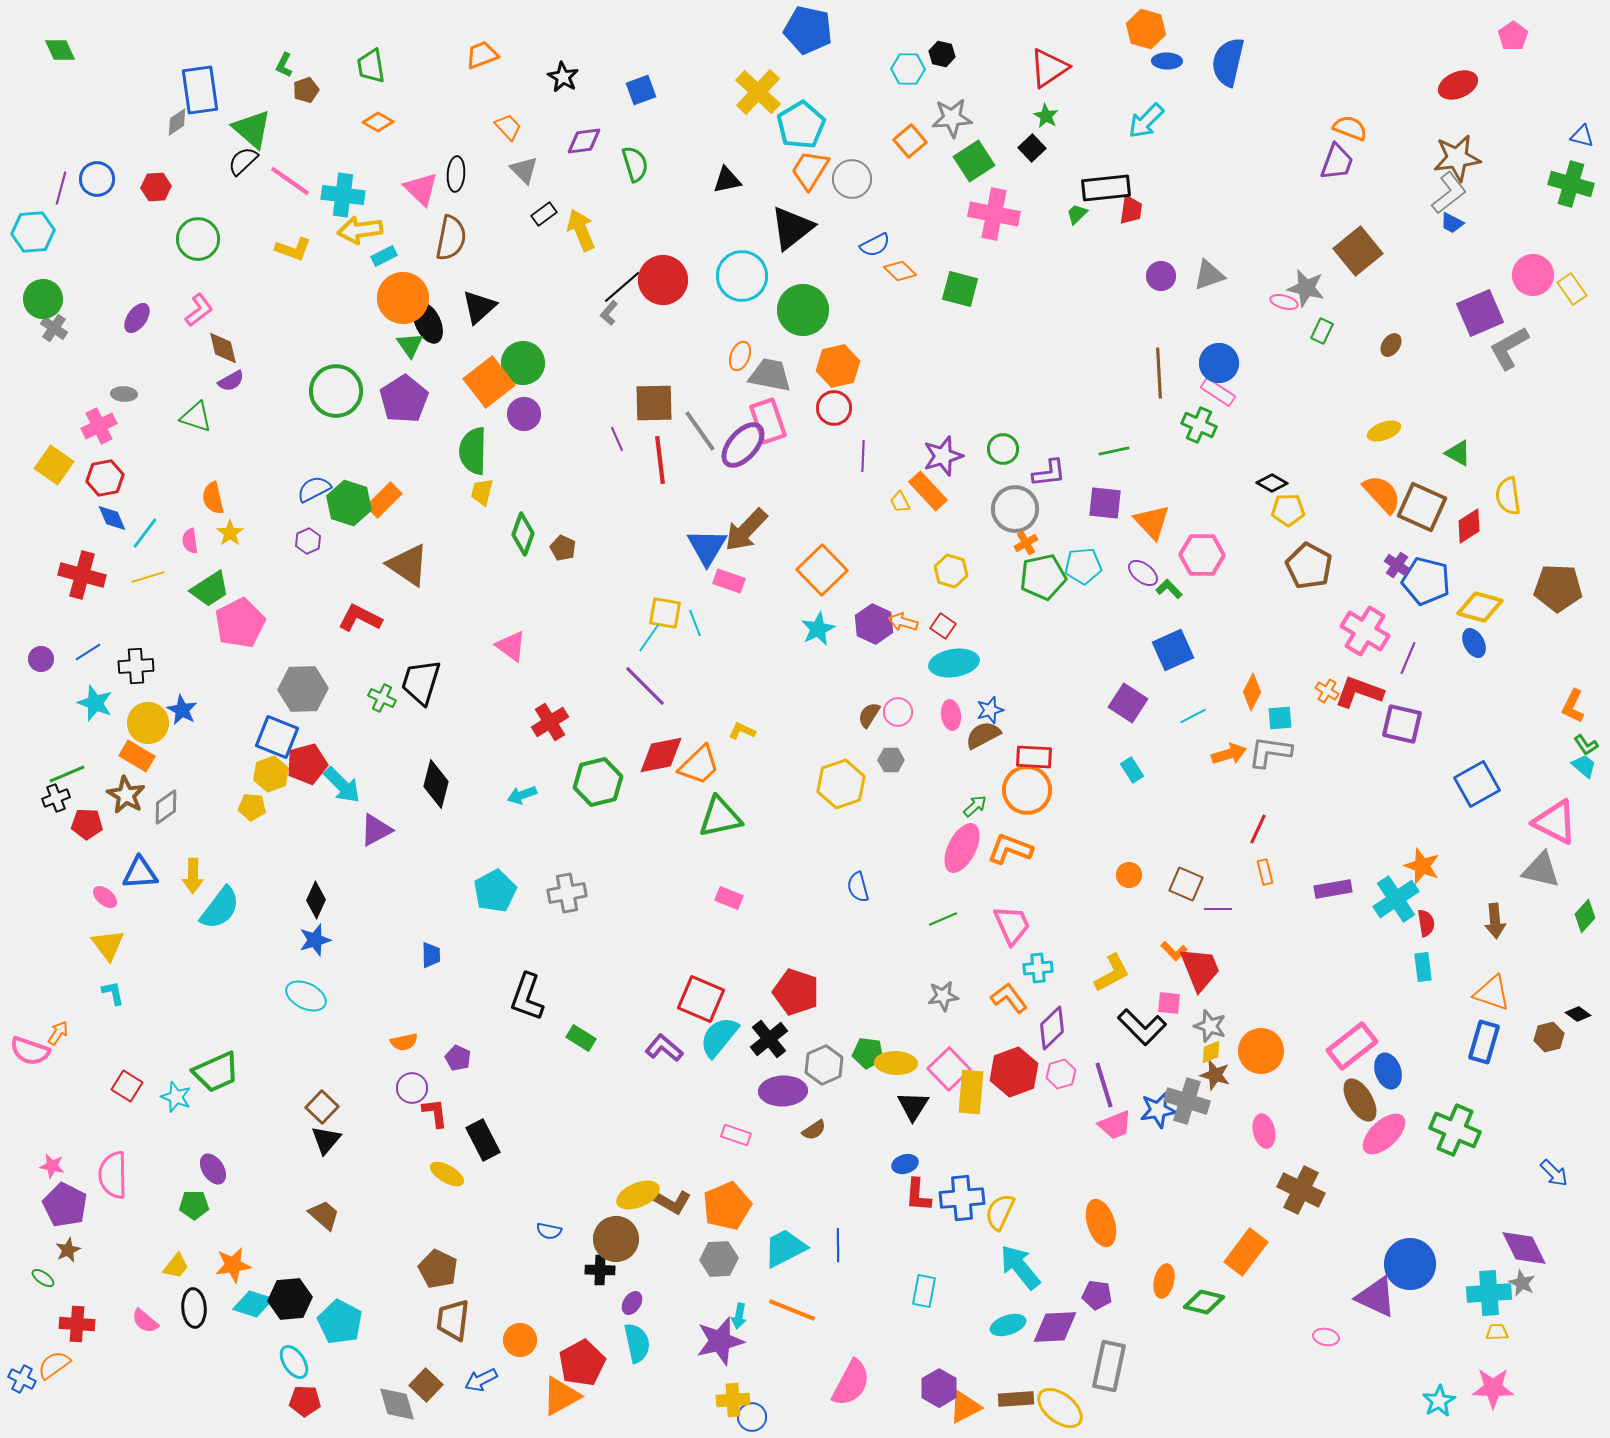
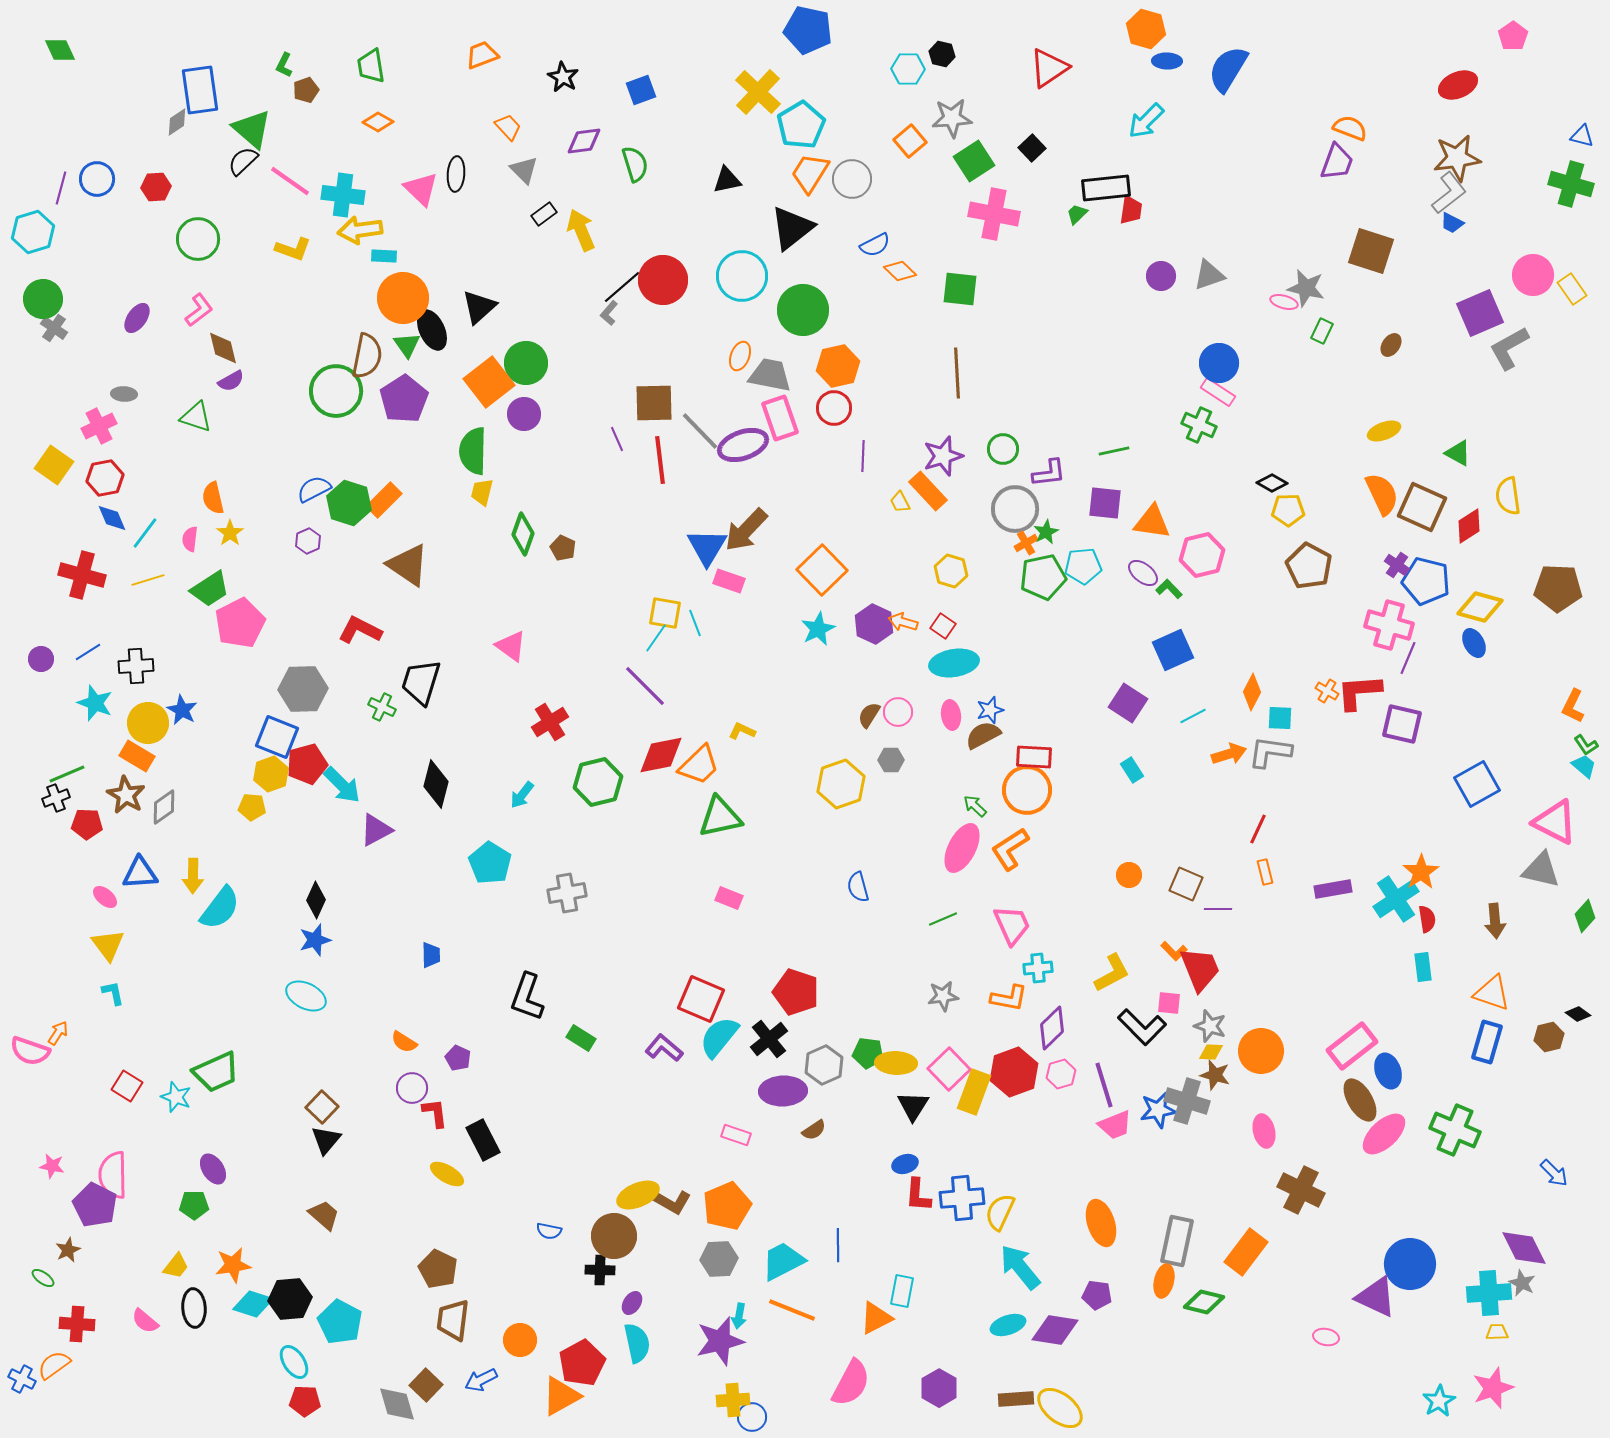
blue semicircle at (1228, 62): moved 7 px down; rotated 18 degrees clockwise
green star at (1046, 116): moved 416 px down; rotated 15 degrees clockwise
orange trapezoid at (810, 170): moved 3 px down
cyan hexagon at (33, 232): rotated 12 degrees counterclockwise
brown semicircle at (451, 238): moved 84 px left, 118 px down
brown square at (1358, 251): moved 13 px right; rotated 33 degrees counterclockwise
cyan rectangle at (384, 256): rotated 30 degrees clockwise
green square at (960, 289): rotated 9 degrees counterclockwise
black ellipse at (428, 323): moved 4 px right, 7 px down
green triangle at (410, 345): moved 3 px left
green circle at (523, 363): moved 3 px right
brown line at (1159, 373): moved 202 px left
pink rectangle at (768, 421): moved 12 px right, 3 px up
gray line at (700, 431): rotated 9 degrees counterclockwise
purple ellipse at (743, 445): rotated 30 degrees clockwise
orange semicircle at (1382, 494): rotated 18 degrees clockwise
orange triangle at (1152, 522): rotated 39 degrees counterclockwise
pink semicircle at (190, 541): moved 2 px up; rotated 15 degrees clockwise
pink hexagon at (1202, 555): rotated 15 degrees counterclockwise
yellow line at (148, 577): moved 3 px down
red L-shape at (360, 618): moved 12 px down
pink cross at (1365, 631): moved 24 px right, 6 px up; rotated 15 degrees counterclockwise
cyan line at (649, 638): moved 7 px right
red L-shape at (1359, 692): rotated 24 degrees counterclockwise
green cross at (382, 698): moved 9 px down
cyan square at (1280, 718): rotated 8 degrees clockwise
cyan arrow at (522, 795): rotated 32 degrees counterclockwise
green arrow at (975, 806): rotated 95 degrees counterclockwise
gray diamond at (166, 807): moved 2 px left
orange L-shape at (1010, 849): rotated 54 degrees counterclockwise
orange star at (1422, 866): moved 1 px left, 6 px down; rotated 18 degrees clockwise
cyan pentagon at (495, 891): moved 5 px left, 28 px up; rotated 12 degrees counterclockwise
red semicircle at (1426, 923): moved 1 px right, 4 px up
orange L-shape at (1009, 998): rotated 138 degrees clockwise
orange semicircle at (404, 1042): rotated 44 degrees clockwise
blue rectangle at (1484, 1042): moved 3 px right
yellow diamond at (1211, 1052): rotated 25 degrees clockwise
yellow rectangle at (971, 1092): moved 3 px right; rotated 15 degrees clockwise
purple pentagon at (65, 1205): moved 30 px right
brown circle at (616, 1239): moved 2 px left, 3 px up
cyan trapezoid at (785, 1248): moved 2 px left, 13 px down
cyan rectangle at (924, 1291): moved 22 px left
purple diamond at (1055, 1327): moved 3 px down; rotated 12 degrees clockwise
gray rectangle at (1109, 1366): moved 68 px right, 125 px up
pink star at (1493, 1388): rotated 21 degrees counterclockwise
orange triangle at (965, 1407): moved 89 px left, 89 px up
